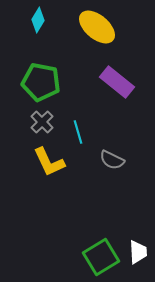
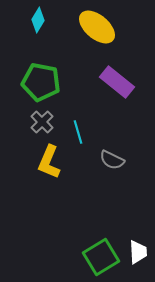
yellow L-shape: rotated 48 degrees clockwise
